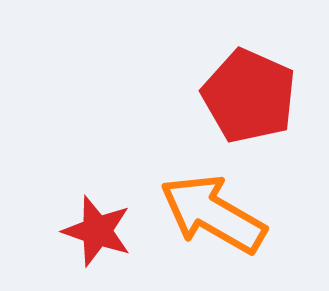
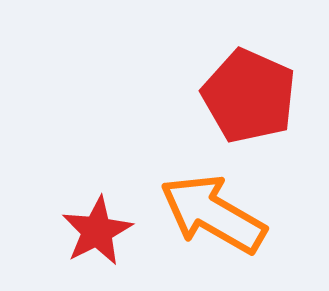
red star: rotated 26 degrees clockwise
